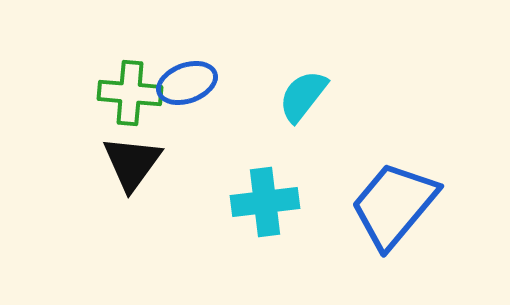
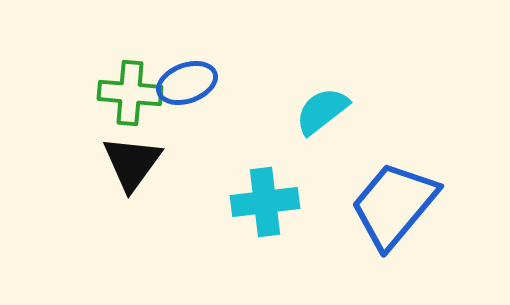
cyan semicircle: moved 19 px right, 15 px down; rotated 14 degrees clockwise
